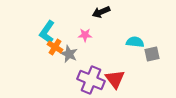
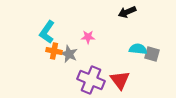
black arrow: moved 26 px right
pink star: moved 3 px right, 2 px down
cyan semicircle: moved 3 px right, 7 px down
orange cross: moved 1 px left, 4 px down; rotated 21 degrees counterclockwise
gray square: rotated 28 degrees clockwise
red triangle: moved 5 px right, 1 px down
